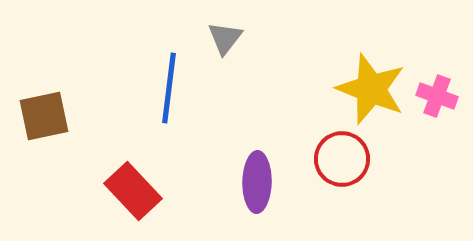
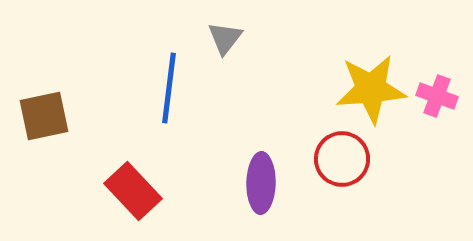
yellow star: rotated 26 degrees counterclockwise
purple ellipse: moved 4 px right, 1 px down
